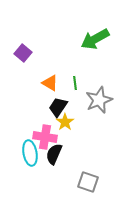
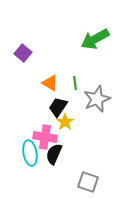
gray star: moved 2 px left, 1 px up
